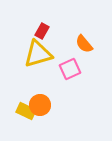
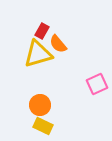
orange semicircle: moved 26 px left
pink square: moved 27 px right, 15 px down
yellow rectangle: moved 17 px right, 15 px down
